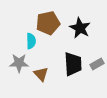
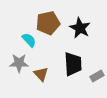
cyan semicircle: moved 2 px left, 1 px up; rotated 42 degrees counterclockwise
gray rectangle: moved 12 px down
